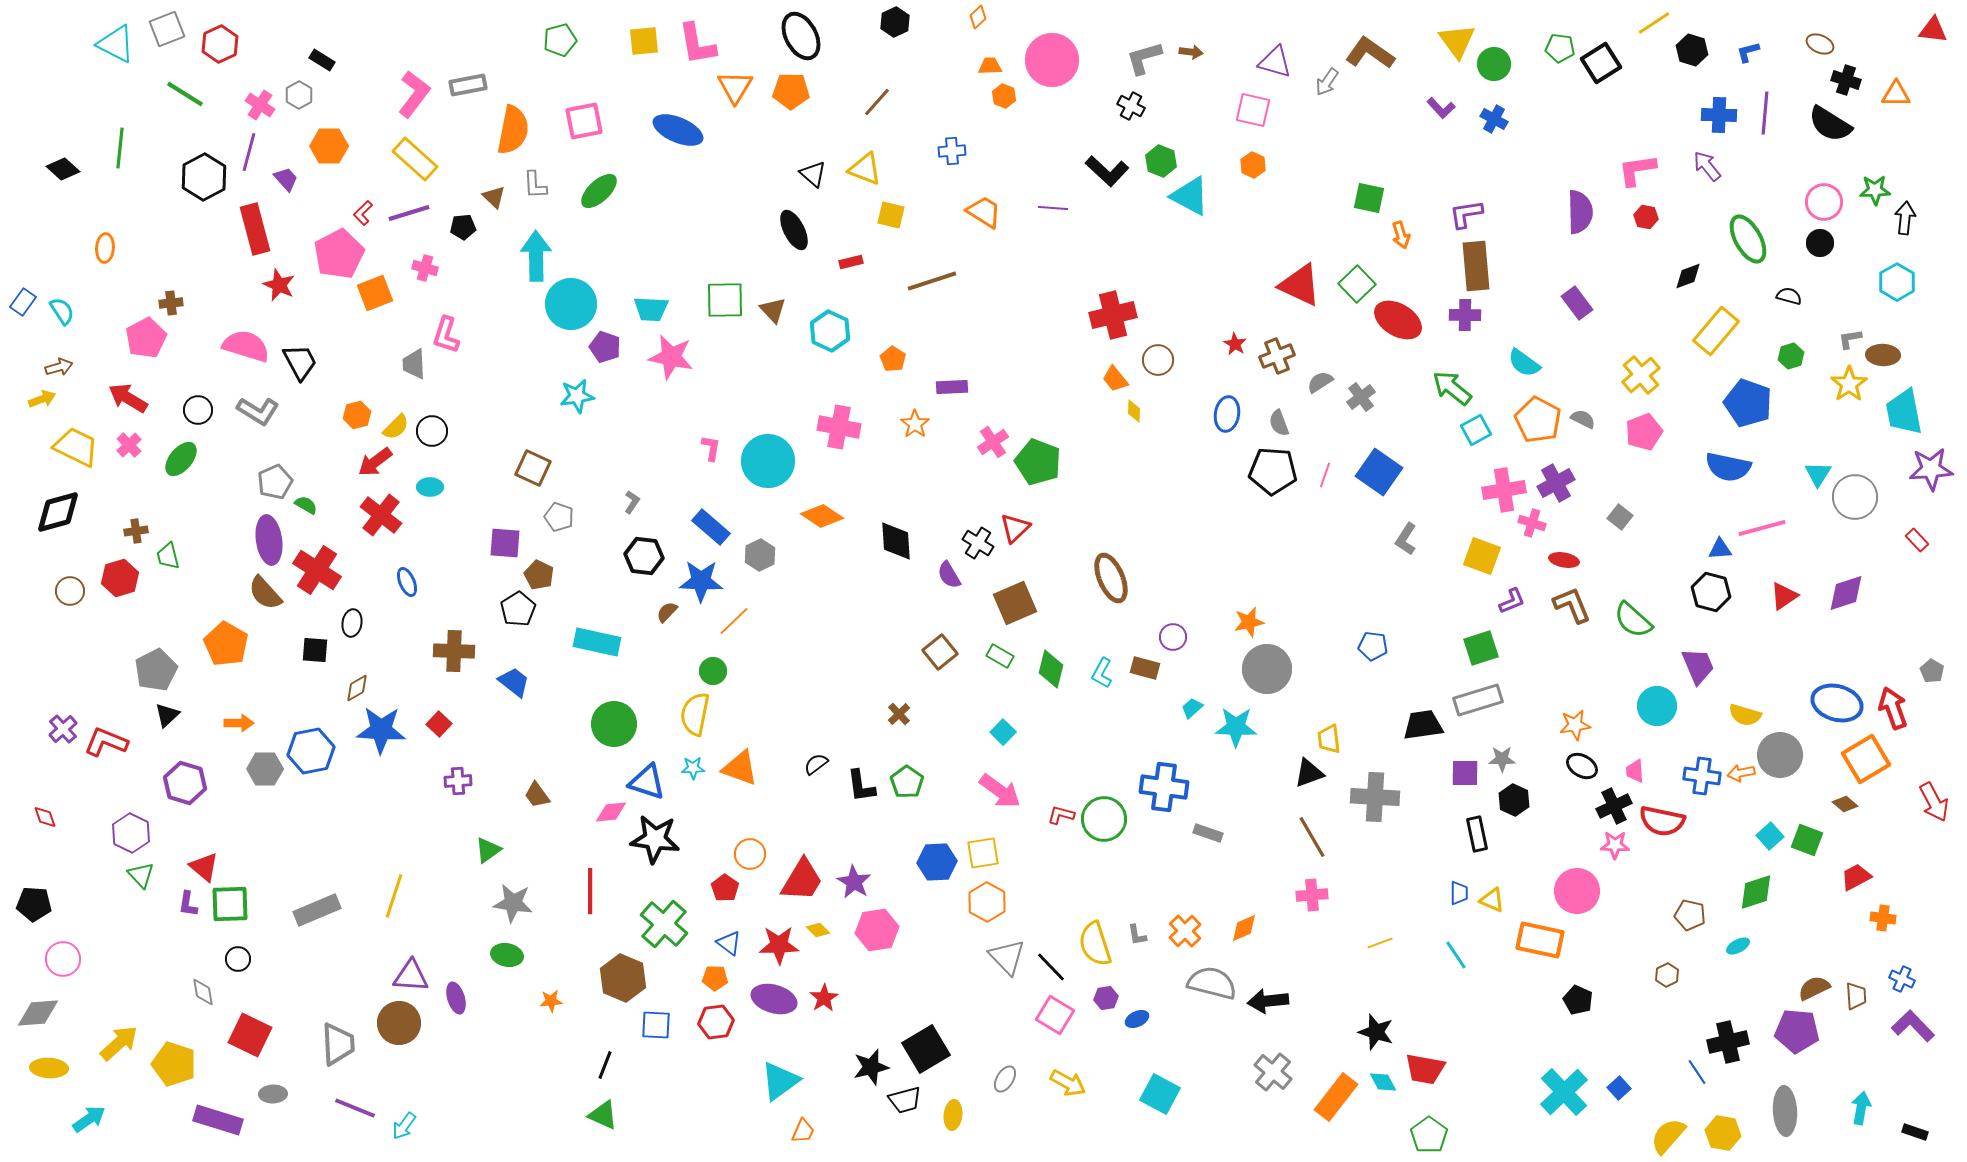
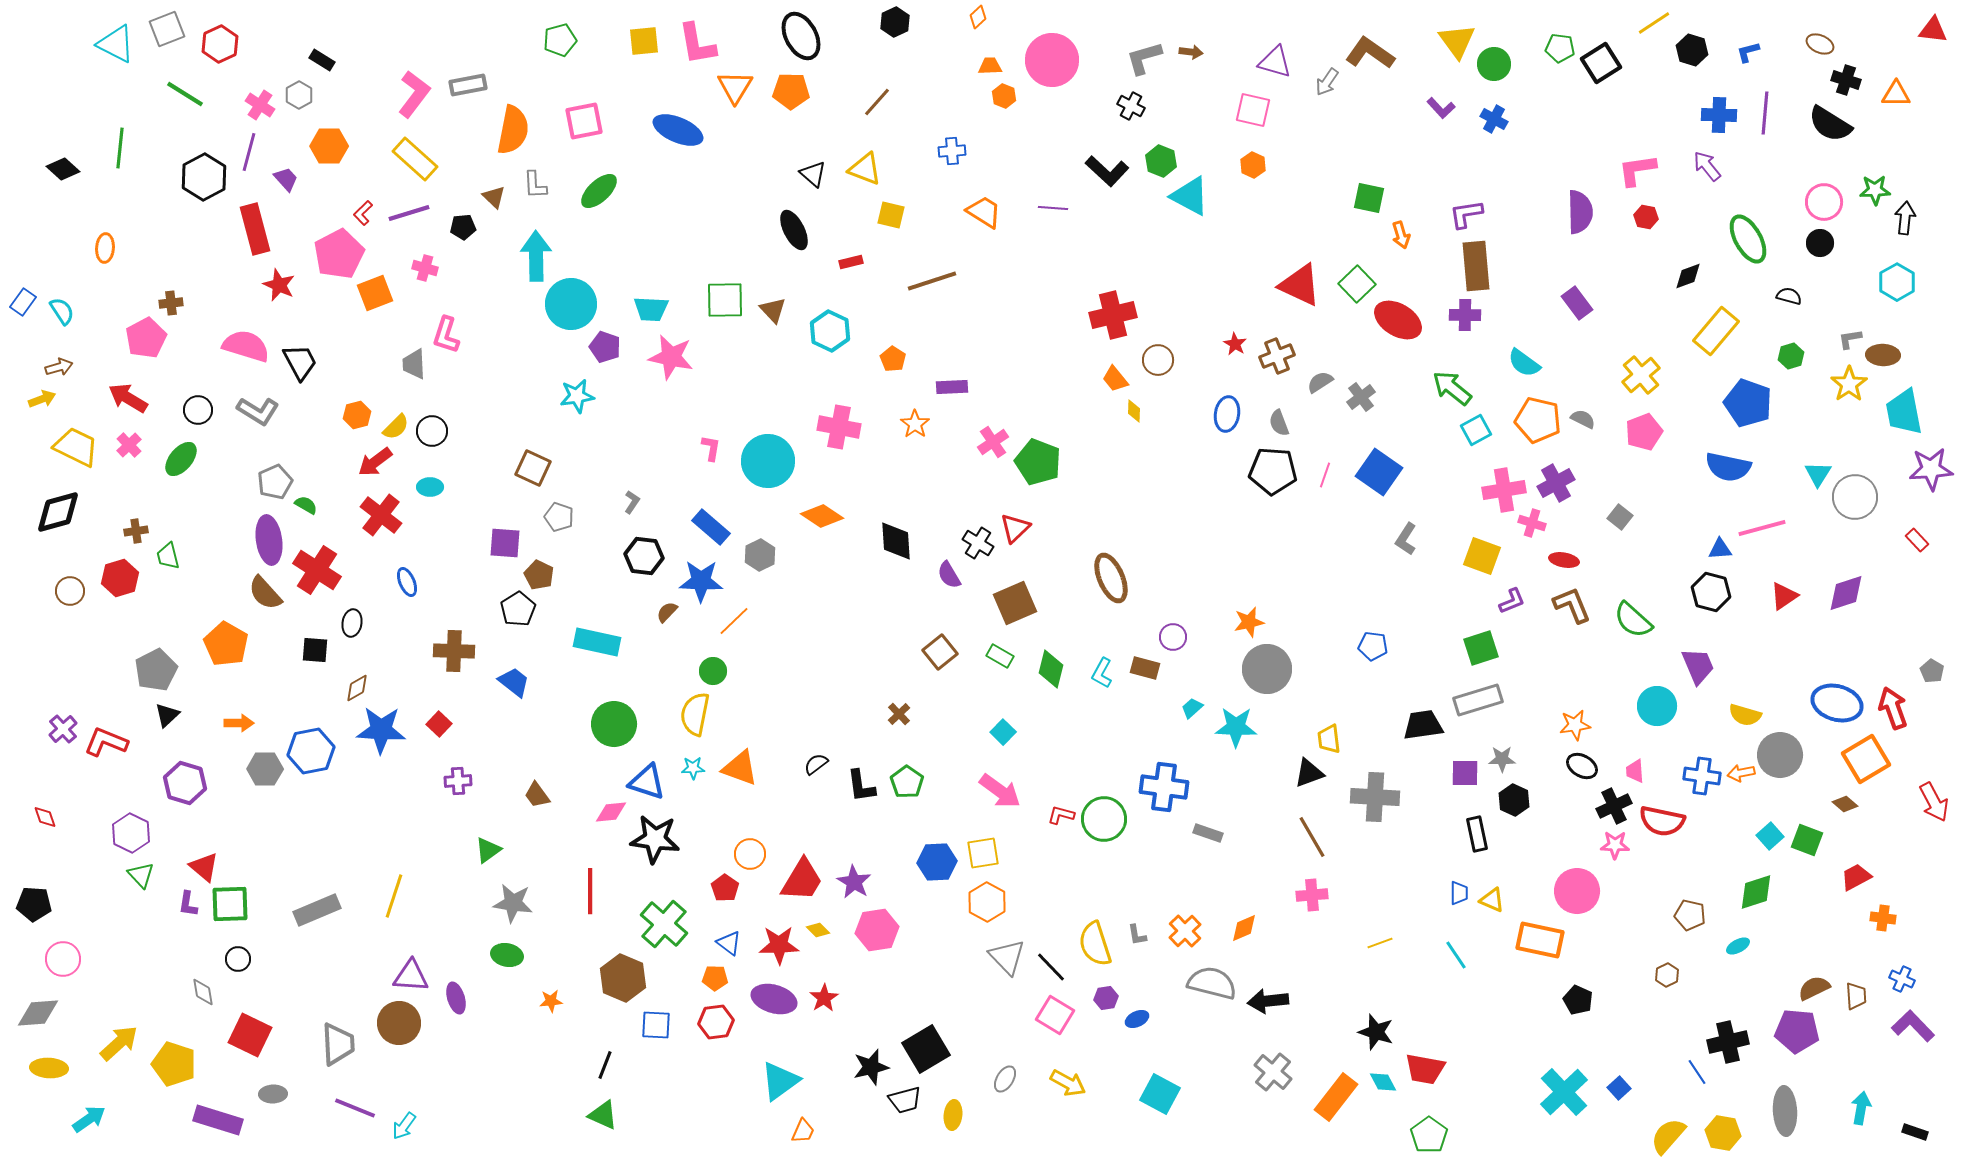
orange pentagon at (1538, 420): rotated 15 degrees counterclockwise
